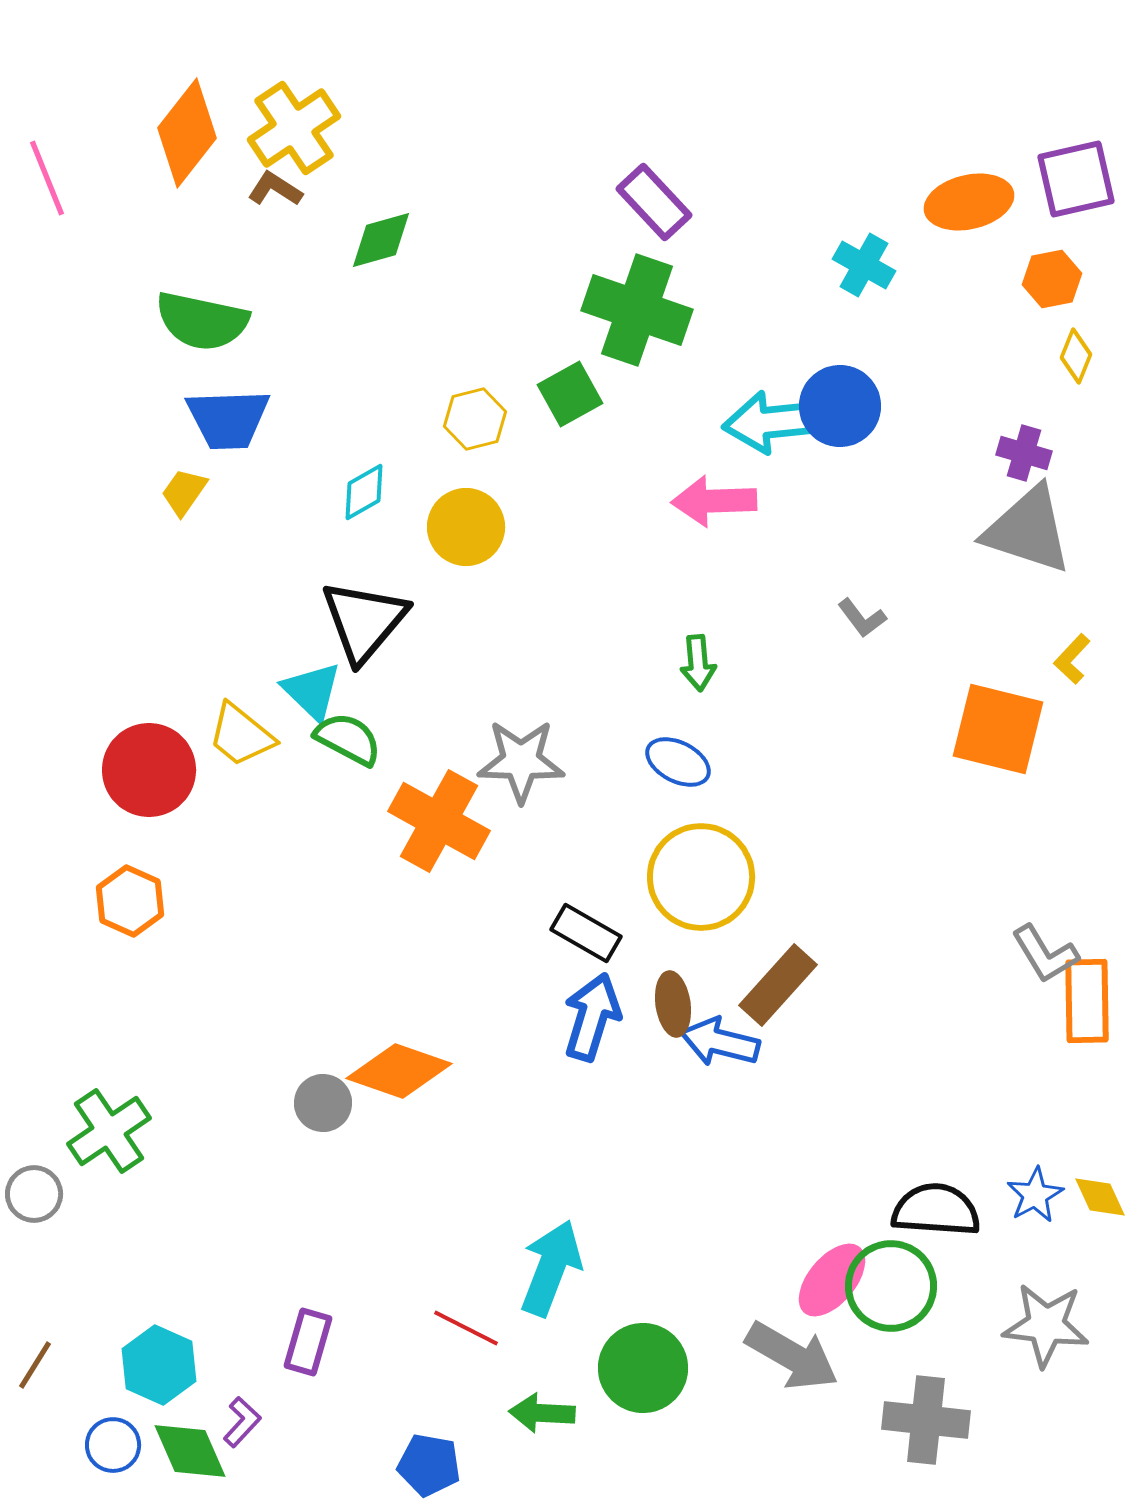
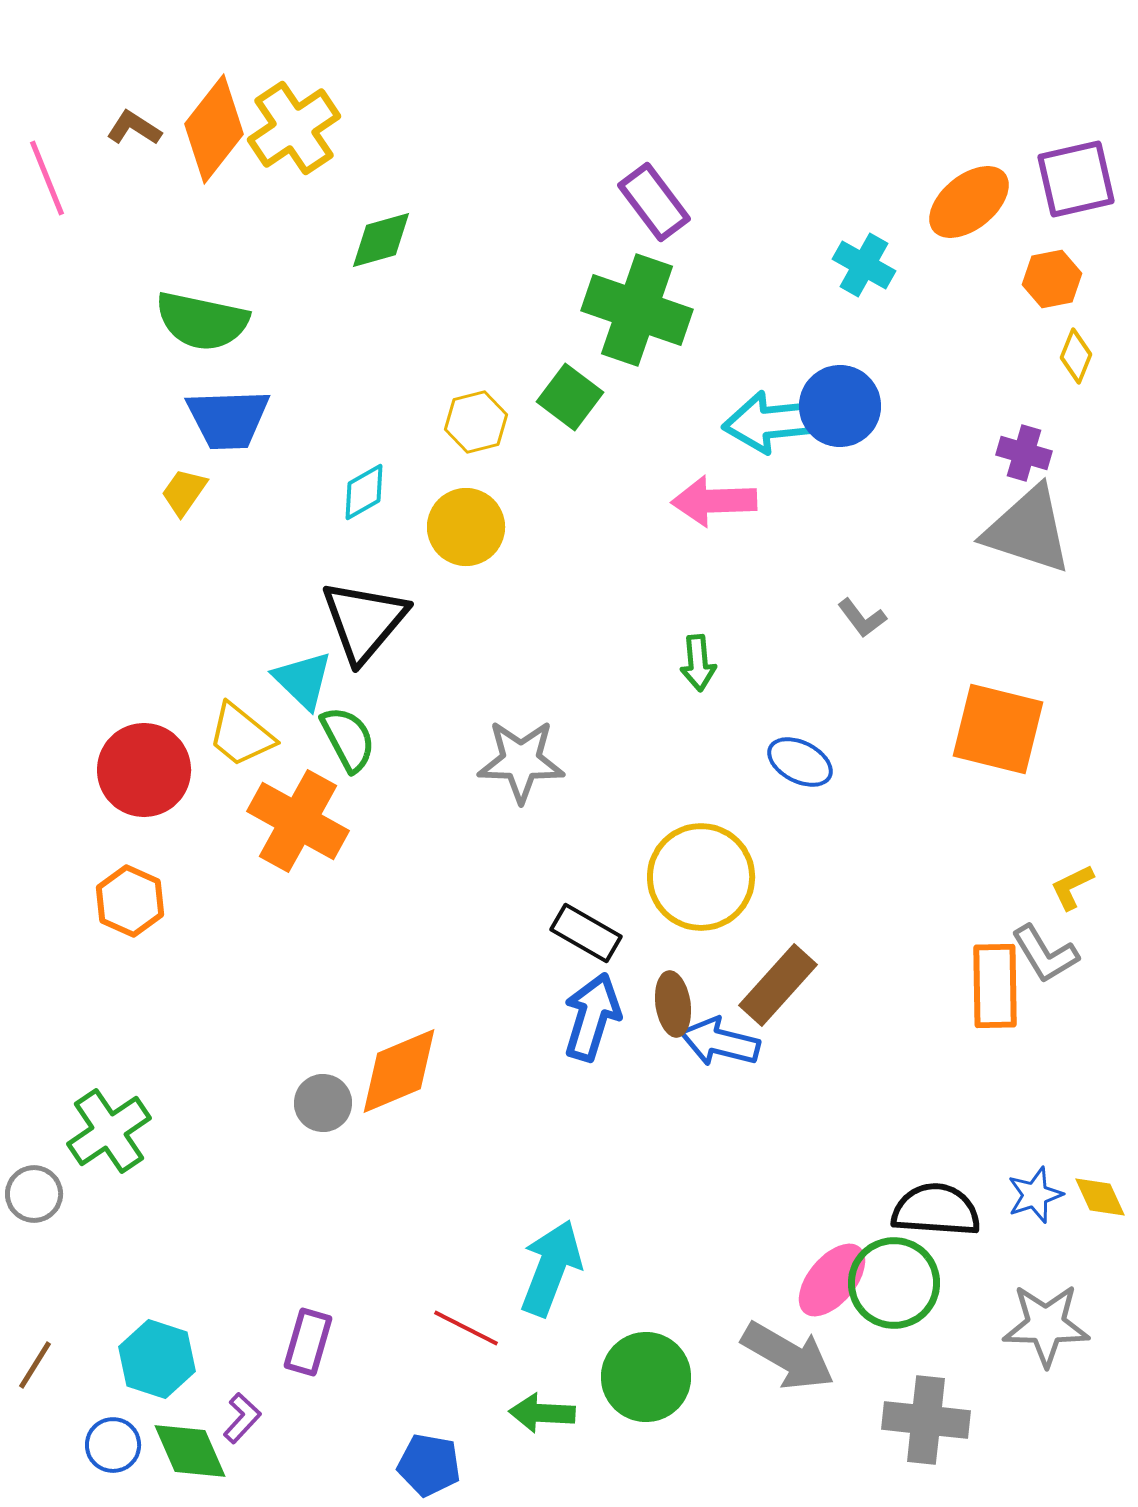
orange diamond at (187, 133): moved 27 px right, 4 px up
brown L-shape at (275, 189): moved 141 px left, 61 px up
purple rectangle at (654, 202): rotated 6 degrees clockwise
orange ellipse at (969, 202): rotated 26 degrees counterclockwise
green square at (570, 394): moved 3 px down; rotated 24 degrees counterclockwise
yellow hexagon at (475, 419): moved 1 px right, 3 px down
yellow L-shape at (1072, 659): moved 228 px down; rotated 21 degrees clockwise
cyan triangle at (312, 691): moved 9 px left, 11 px up
green semicircle at (348, 739): rotated 34 degrees clockwise
blue ellipse at (678, 762): moved 122 px right
red circle at (149, 770): moved 5 px left
orange cross at (439, 821): moved 141 px left
orange rectangle at (1087, 1001): moved 92 px left, 15 px up
orange diamond at (399, 1071): rotated 42 degrees counterclockwise
blue star at (1035, 1195): rotated 10 degrees clockwise
green circle at (891, 1286): moved 3 px right, 3 px up
gray star at (1046, 1325): rotated 6 degrees counterclockwise
gray arrow at (792, 1356): moved 4 px left
cyan hexagon at (159, 1365): moved 2 px left, 6 px up; rotated 6 degrees counterclockwise
green circle at (643, 1368): moved 3 px right, 9 px down
purple L-shape at (242, 1422): moved 4 px up
